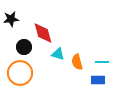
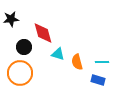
blue rectangle: rotated 16 degrees clockwise
